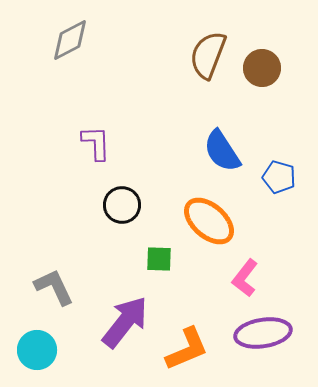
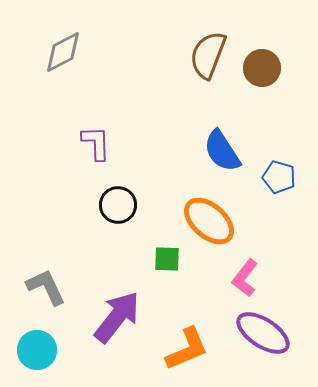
gray diamond: moved 7 px left, 12 px down
black circle: moved 4 px left
green square: moved 8 px right
gray L-shape: moved 8 px left
purple arrow: moved 8 px left, 5 px up
purple ellipse: rotated 42 degrees clockwise
